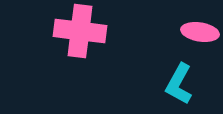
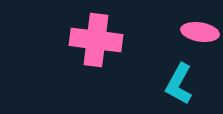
pink cross: moved 16 px right, 9 px down
